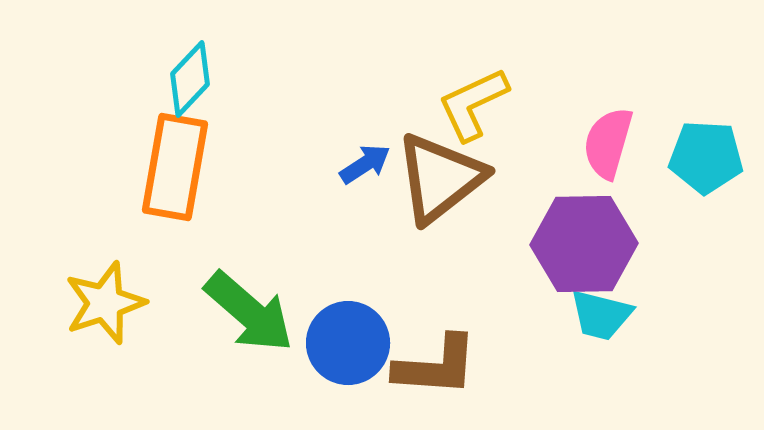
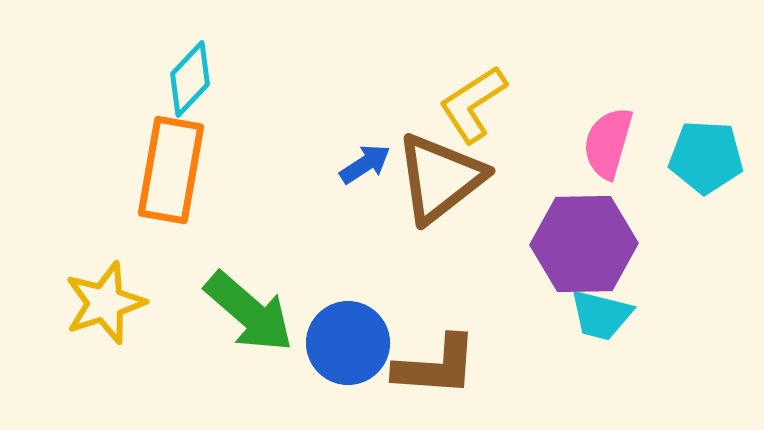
yellow L-shape: rotated 8 degrees counterclockwise
orange rectangle: moved 4 px left, 3 px down
